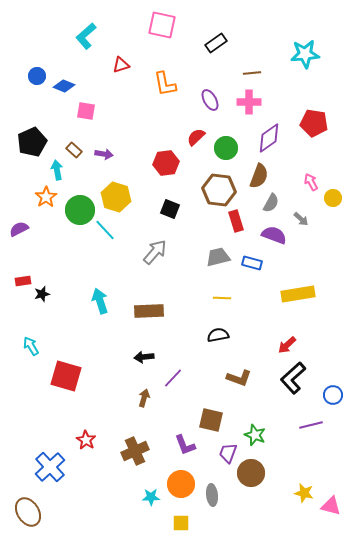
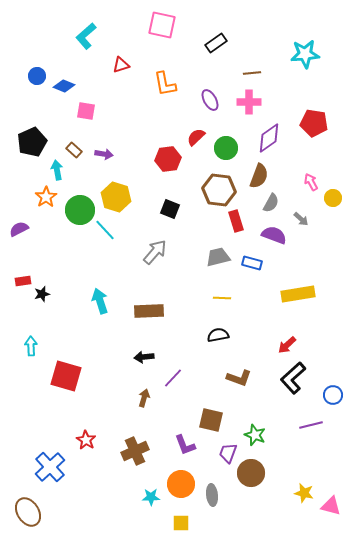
red hexagon at (166, 163): moved 2 px right, 4 px up
cyan arrow at (31, 346): rotated 30 degrees clockwise
